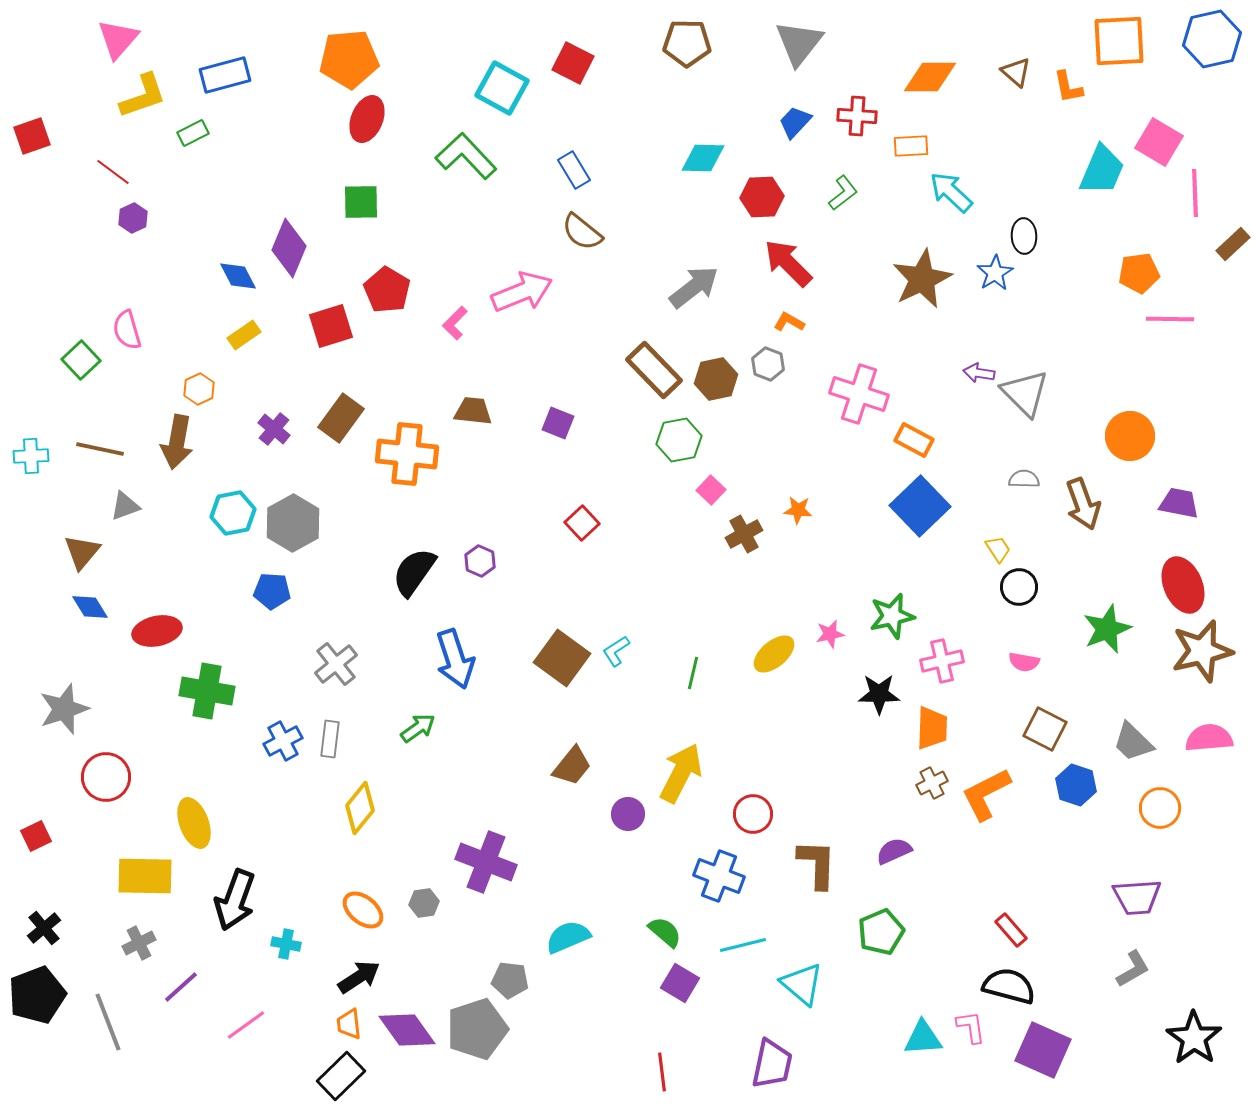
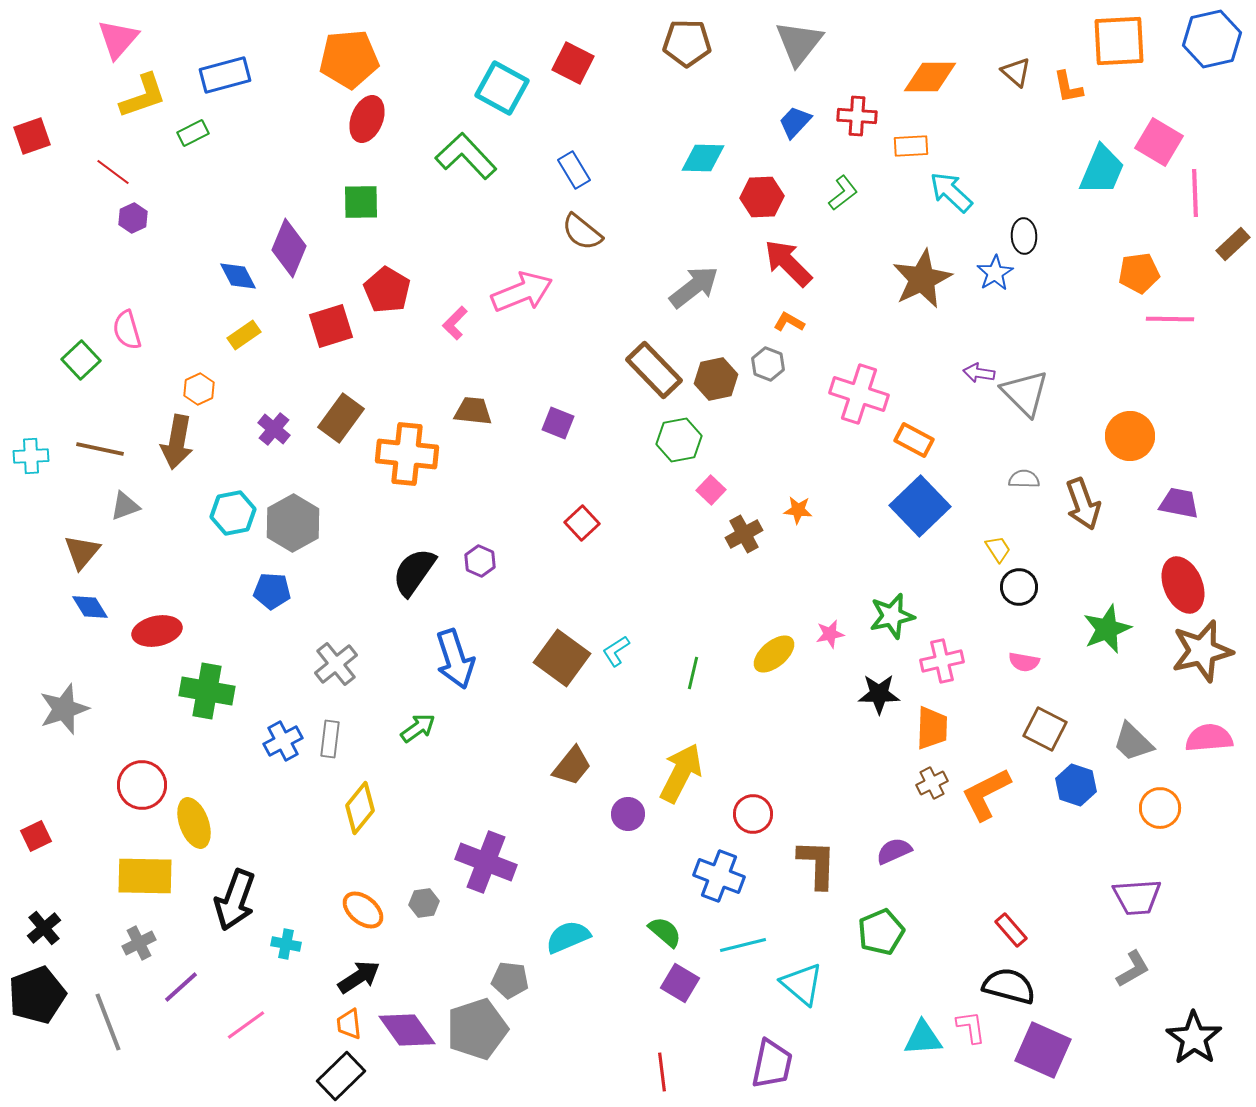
red circle at (106, 777): moved 36 px right, 8 px down
